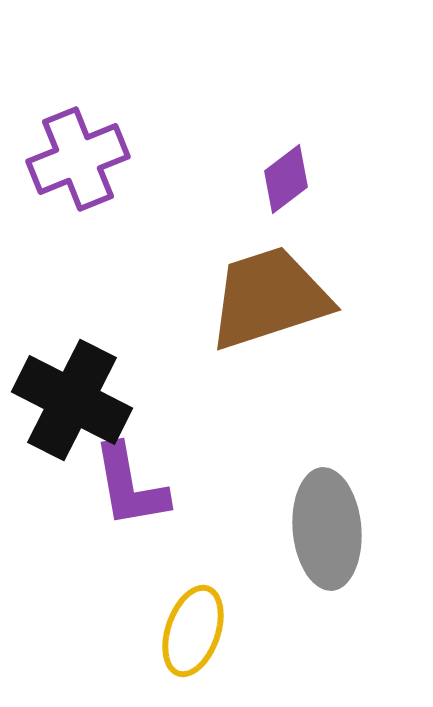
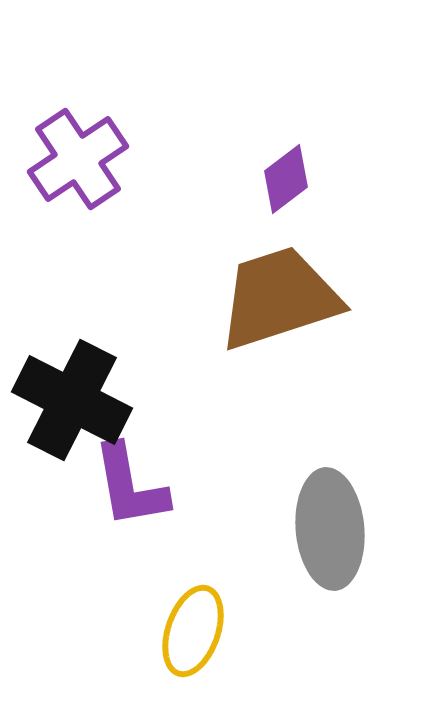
purple cross: rotated 12 degrees counterclockwise
brown trapezoid: moved 10 px right
gray ellipse: moved 3 px right
